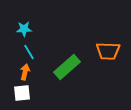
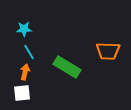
green rectangle: rotated 72 degrees clockwise
